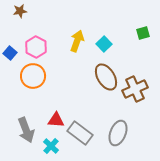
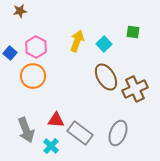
green square: moved 10 px left, 1 px up; rotated 24 degrees clockwise
